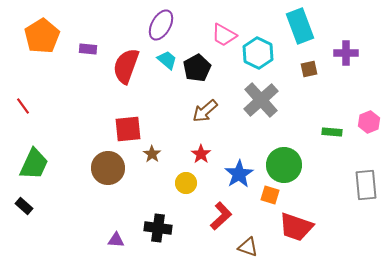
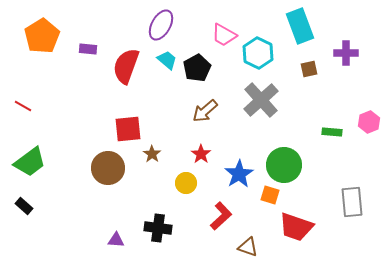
red line: rotated 24 degrees counterclockwise
green trapezoid: moved 4 px left, 2 px up; rotated 28 degrees clockwise
gray rectangle: moved 14 px left, 17 px down
